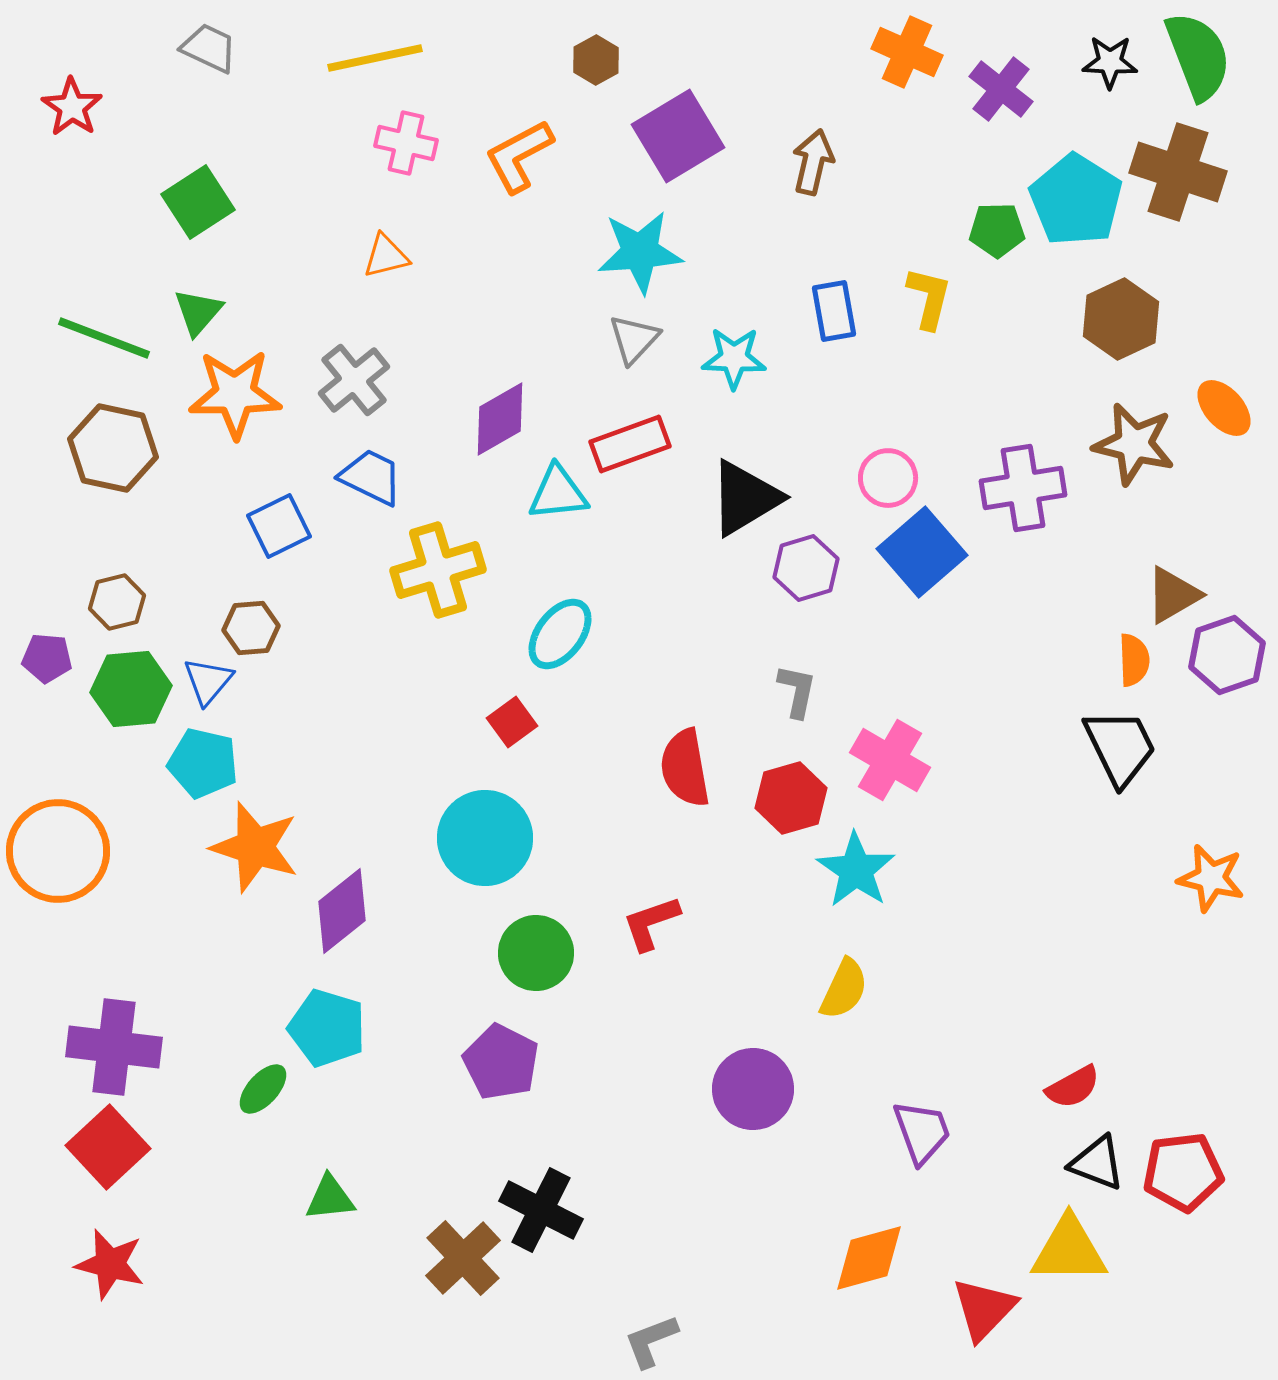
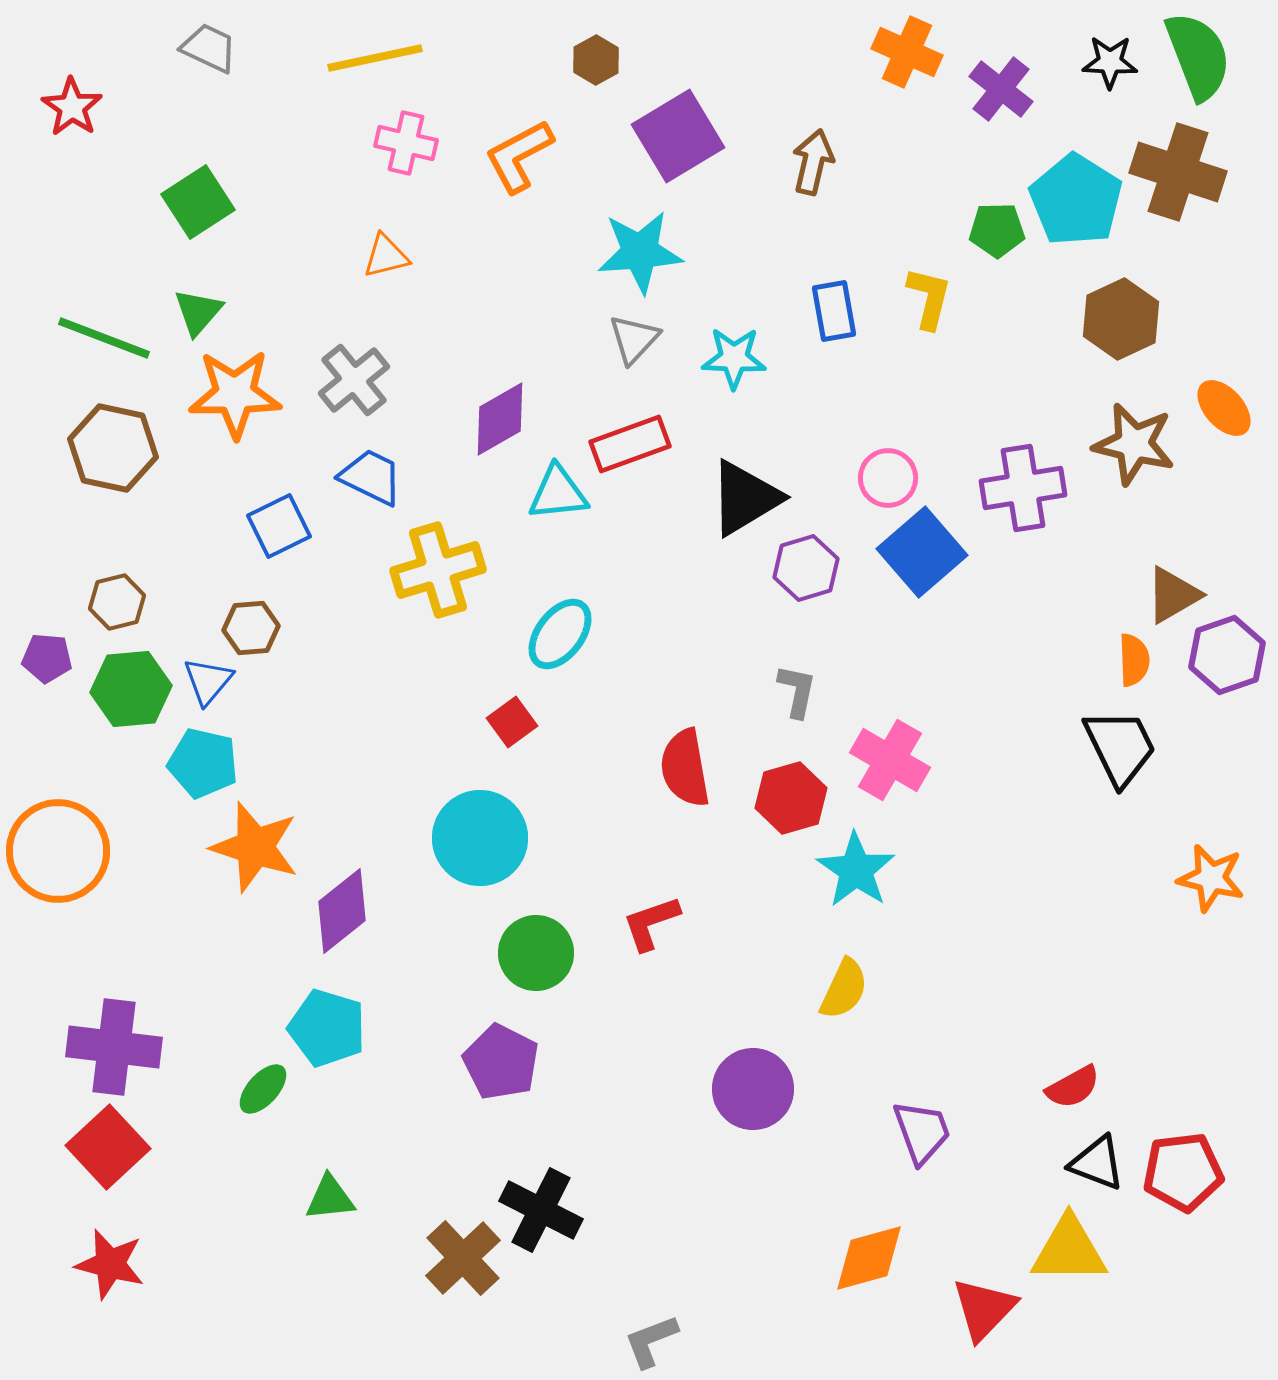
cyan circle at (485, 838): moved 5 px left
